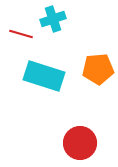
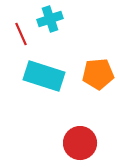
cyan cross: moved 3 px left
red line: rotated 50 degrees clockwise
orange pentagon: moved 5 px down
